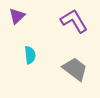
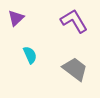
purple triangle: moved 1 px left, 2 px down
cyan semicircle: rotated 18 degrees counterclockwise
